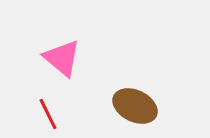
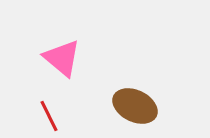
red line: moved 1 px right, 2 px down
